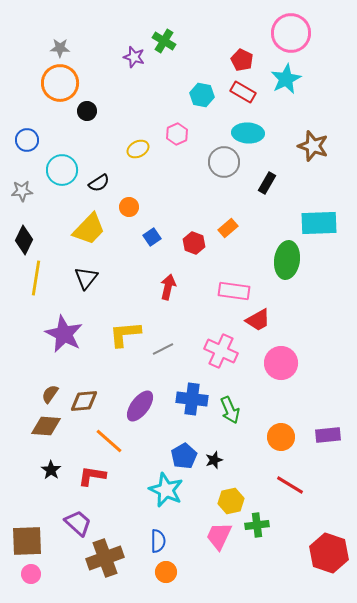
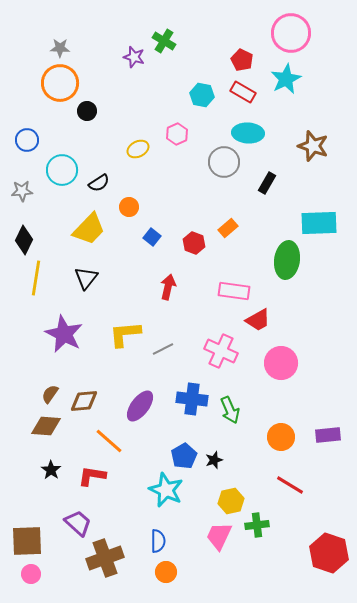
blue square at (152, 237): rotated 18 degrees counterclockwise
